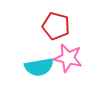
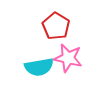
red pentagon: rotated 16 degrees clockwise
